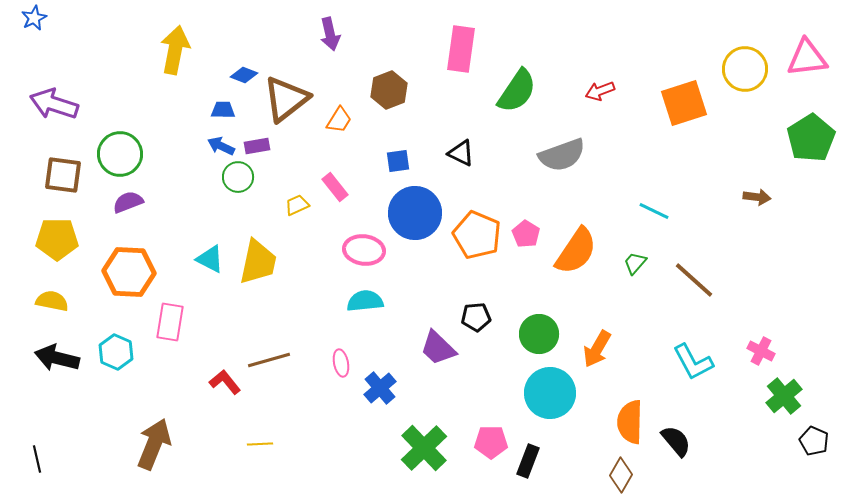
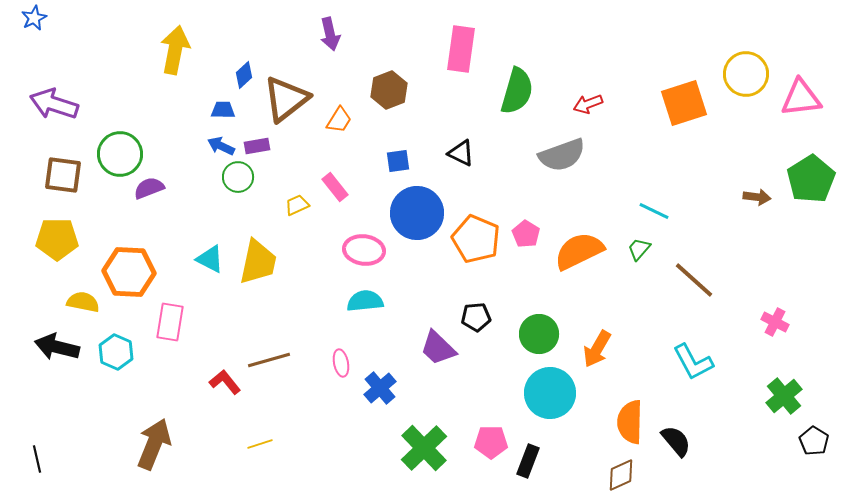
pink triangle at (807, 58): moved 6 px left, 40 px down
yellow circle at (745, 69): moved 1 px right, 5 px down
blue diamond at (244, 75): rotated 64 degrees counterclockwise
green semicircle at (517, 91): rotated 18 degrees counterclockwise
red arrow at (600, 91): moved 12 px left, 13 px down
green pentagon at (811, 138): moved 41 px down
purple semicircle at (128, 202): moved 21 px right, 14 px up
blue circle at (415, 213): moved 2 px right
orange pentagon at (477, 235): moved 1 px left, 4 px down
orange semicircle at (576, 251): moved 3 px right; rotated 150 degrees counterclockwise
green trapezoid at (635, 263): moved 4 px right, 14 px up
yellow semicircle at (52, 301): moved 31 px right, 1 px down
pink cross at (761, 351): moved 14 px right, 29 px up
black arrow at (57, 358): moved 11 px up
black pentagon at (814, 441): rotated 8 degrees clockwise
yellow line at (260, 444): rotated 15 degrees counterclockwise
brown diamond at (621, 475): rotated 36 degrees clockwise
